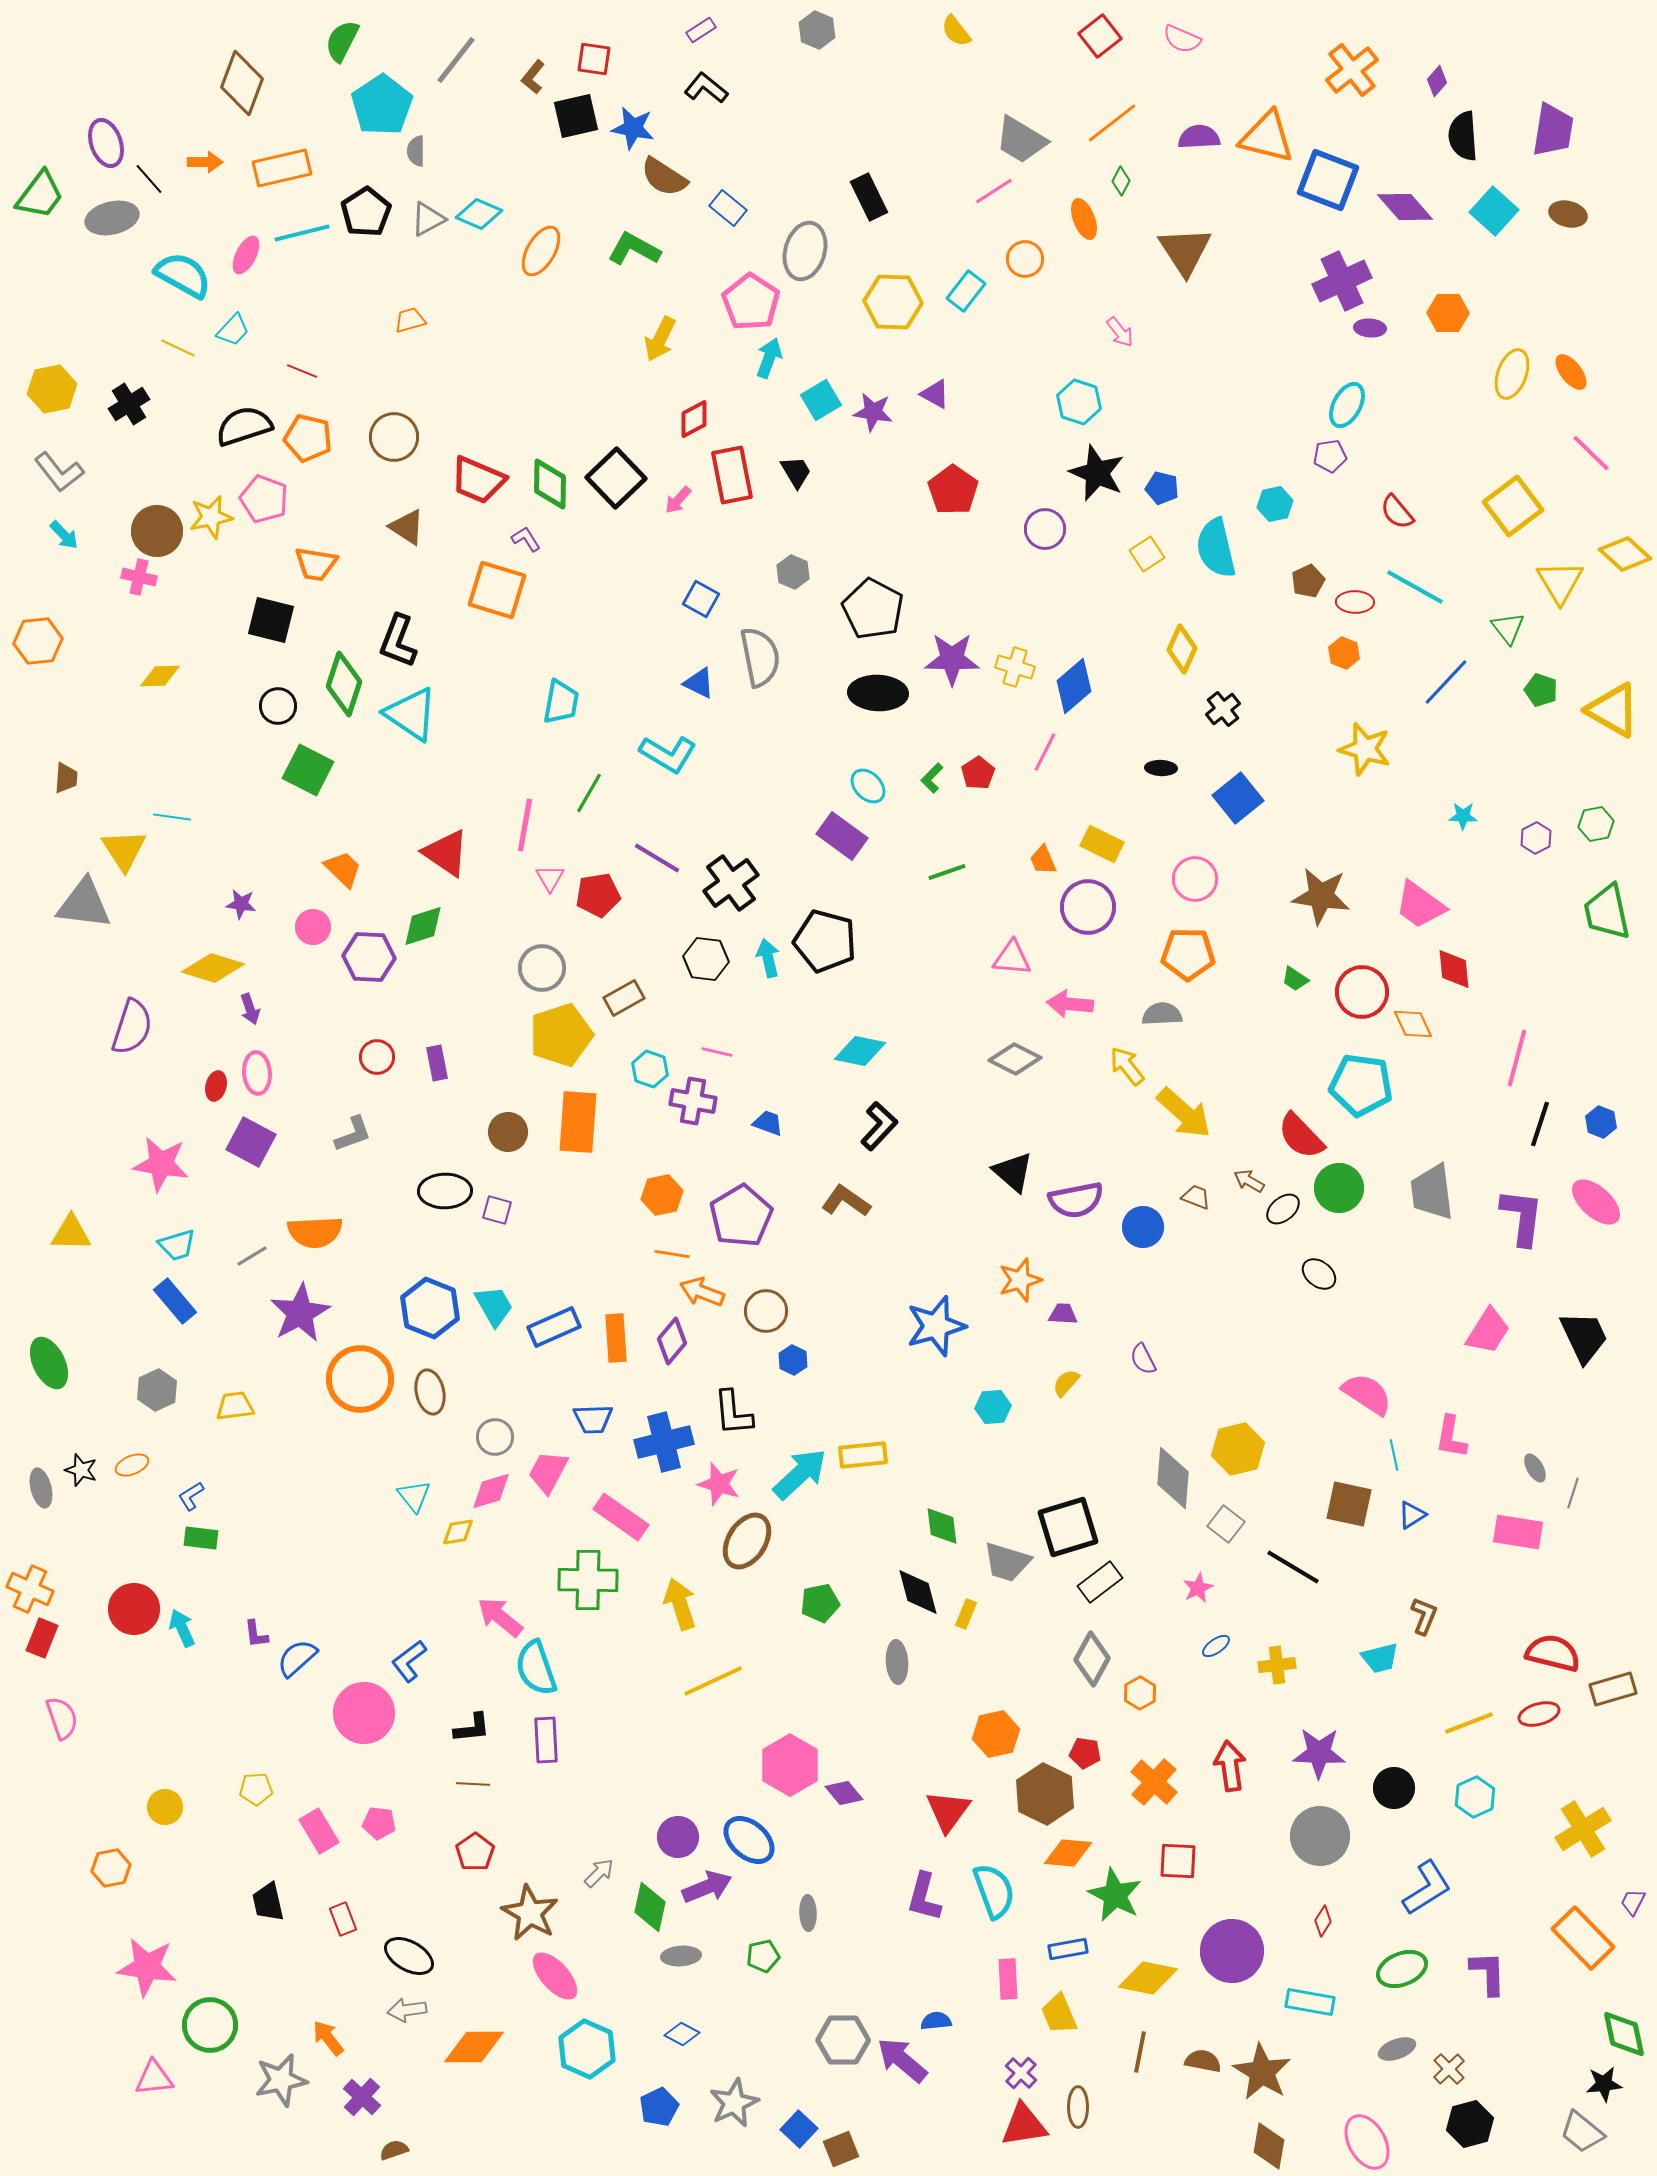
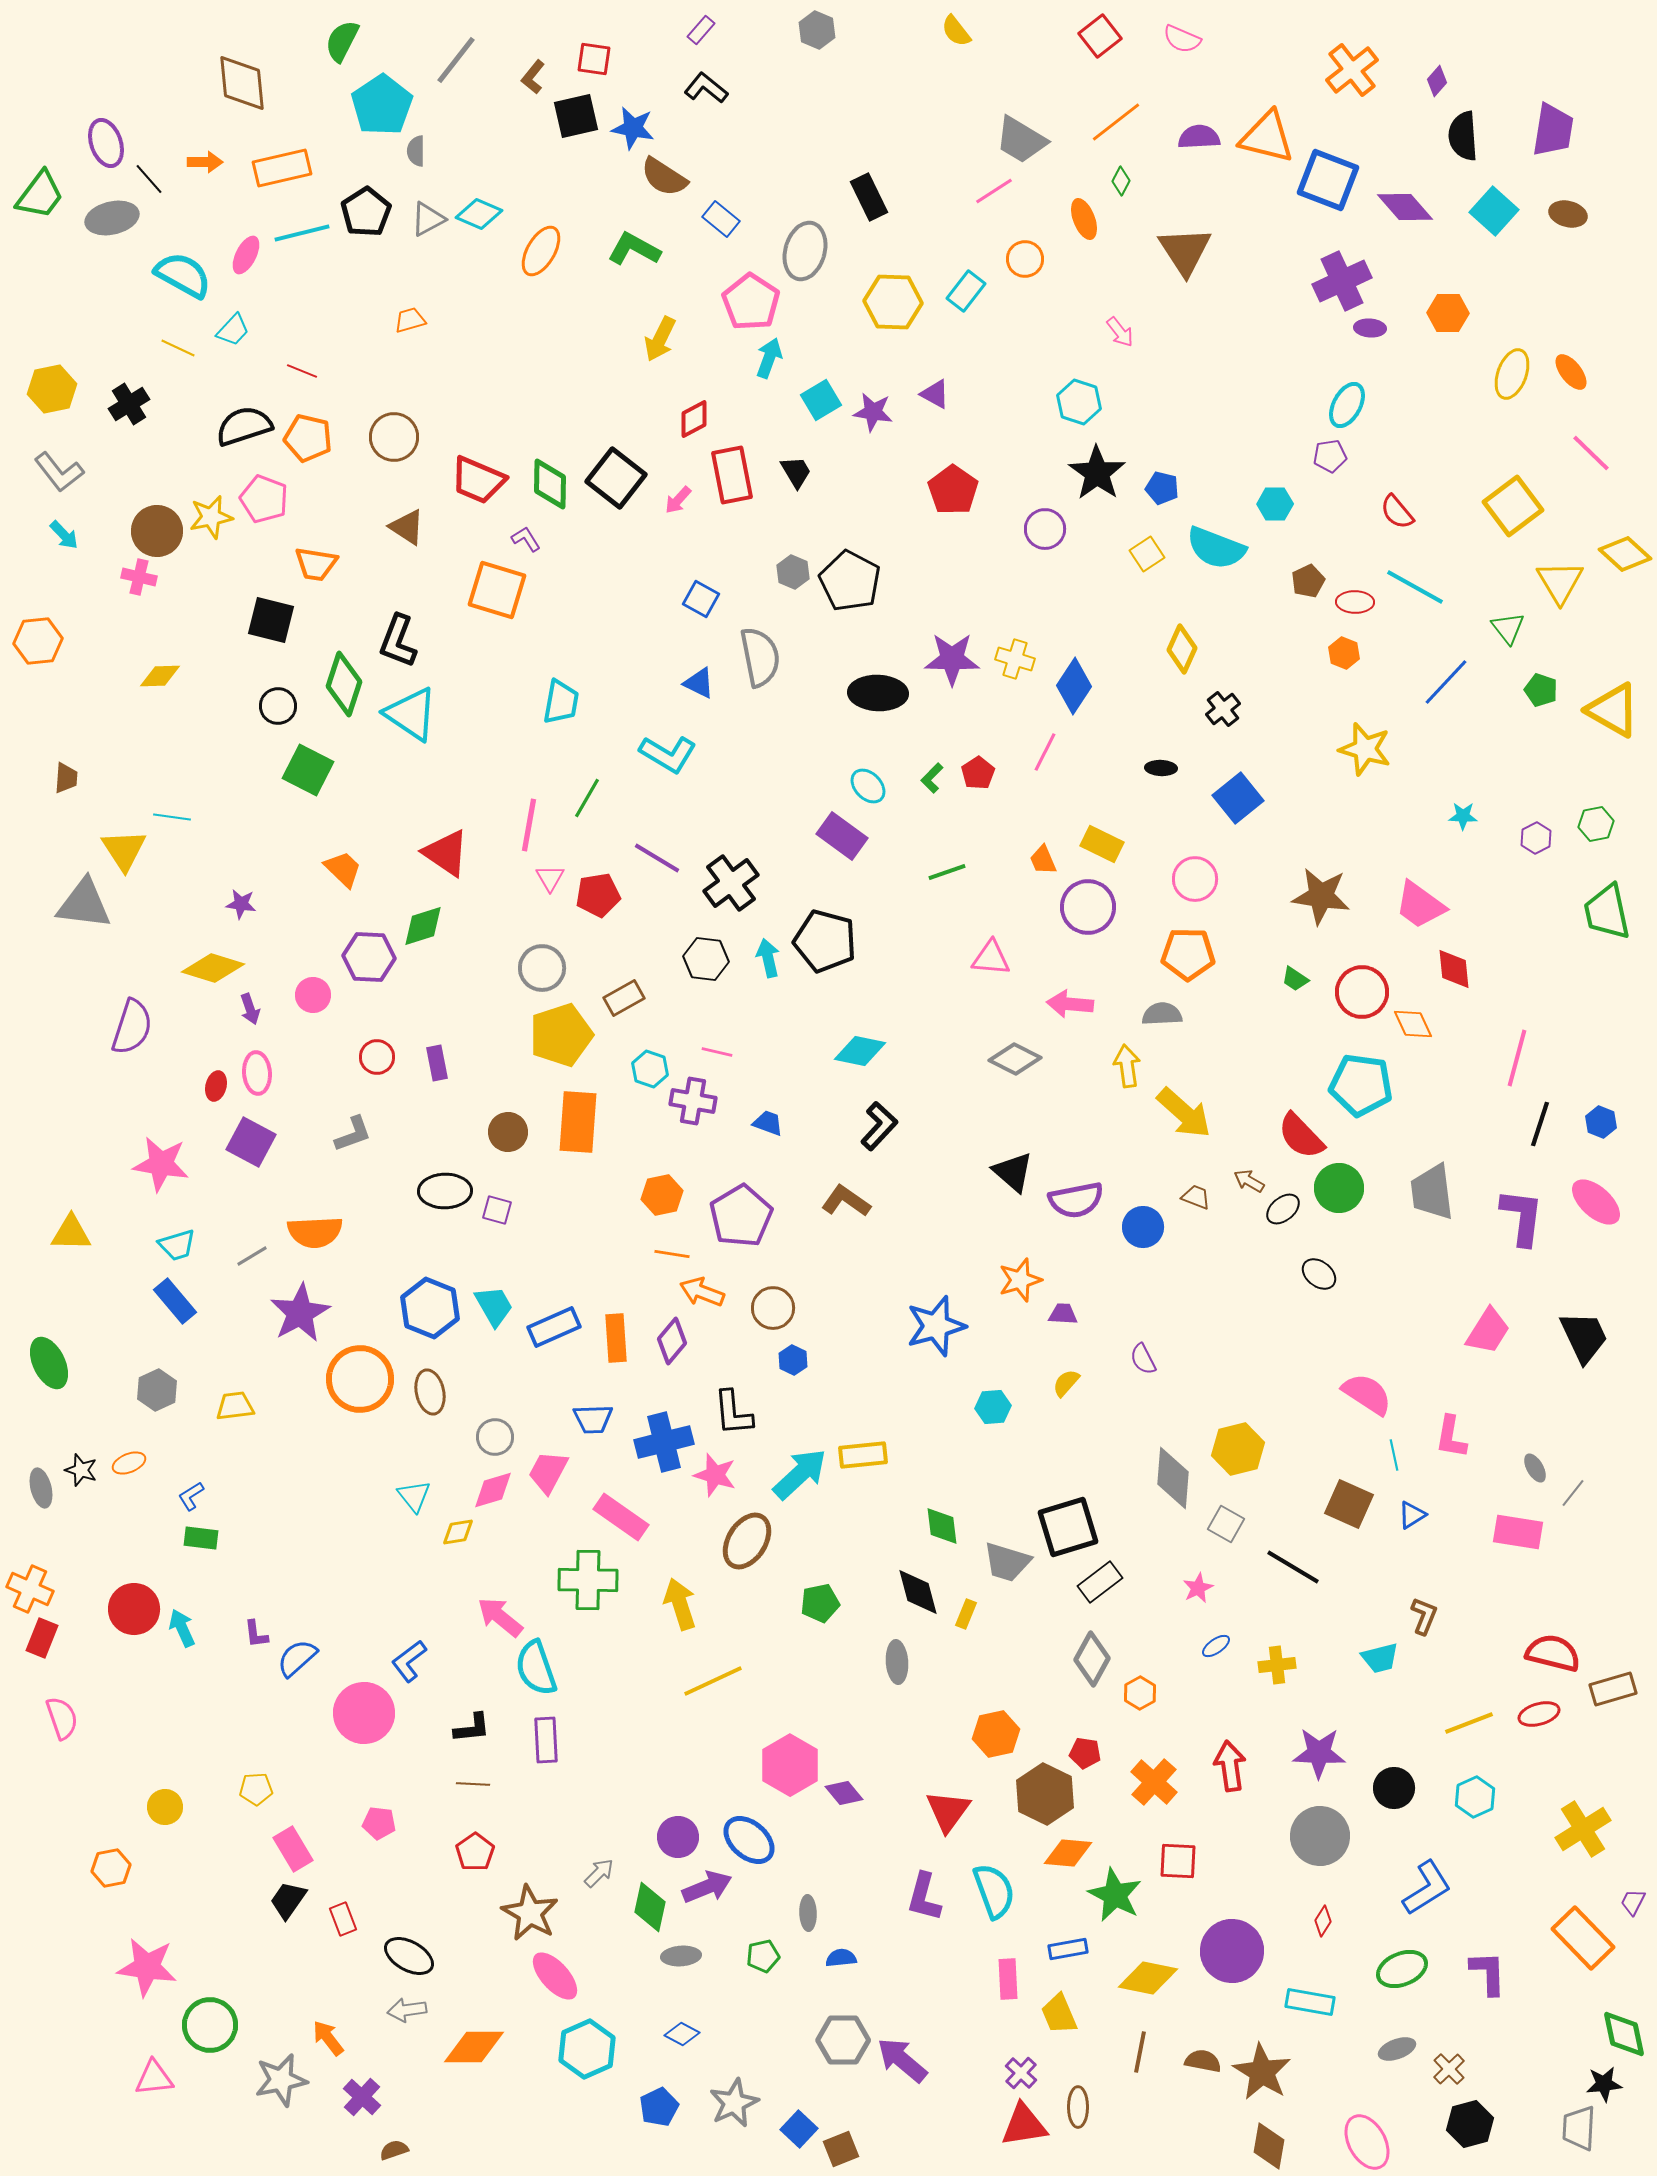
purple rectangle at (701, 30): rotated 16 degrees counterclockwise
brown diamond at (242, 83): rotated 26 degrees counterclockwise
orange line at (1112, 123): moved 4 px right, 1 px up
blue rectangle at (728, 208): moved 7 px left, 11 px down
black star at (1097, 473): rotated 12 degrees clockwise
black square at (616, 478): rotated 8 degrees counterclockwise
cyan hexagon at (1275, 504): rotated 12 degrees clockwise
cyan semicircle at (1216, 548): rotated 56 degrees counterclockwise
black pentagon at (873, 609): moved 23 px left, 28 px up
yellow cross at (1015, 667): moved 8 px up
blue diamond at (1074, 686): rotated 16 degrees counterclockwise
green line at (589, 793): moved 2 px left, 5 px down
pink line at (525, 825): moved 4 px right
pink circle at (313, 927): moved 68 px down
pink triangle at (1012, 958): moved 21 px left
yellow arrow at (1127, 1066): rotated 30 degrees clockwise
brown circle at (766, 1311): moved 7 px right, 3 px up
orange ellipse at (132, 1465): moved 3 px left, 2 px up
pink star at (719, 1484): moved 4 px left, 9 px up
pink diamond at (491, 1491): moved 2 px right, 1 px up
gray line at (1573, 1493): rotated 20 degrees clockwise
brown square at (1349, 1504): rotated 12 degrees clockwise
gray square at (1226, 1524): rotated 9 degrees counterclockwise
pink rectangle at (319, 1831): moved 26 px left, 18 px down
black trapezoid at (268, 1902): moved 20 px right, 2 px up; rotated 48 degrees clockwise
blue semicircle at (936, 2021): moved 95 px left, 63 px up
cyan hexagon at (587, 2049): rotated 12 degrees clockwise
gray trapezoid at (1582, 2132): moved 3 px left, 4 px up; rotated 54 degrees clockwise
